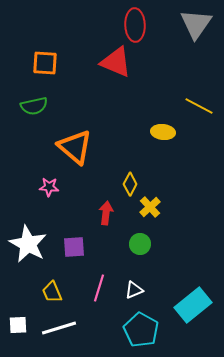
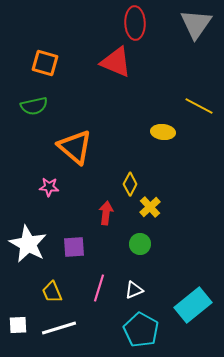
red ellipse: moved 2 px up
orange square: rotated 12 degrees clockwise
